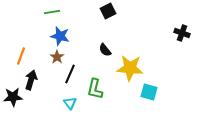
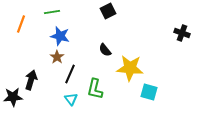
orange line: moved 32 px up
cyan triangle: moved 1 px right, 4 px up
